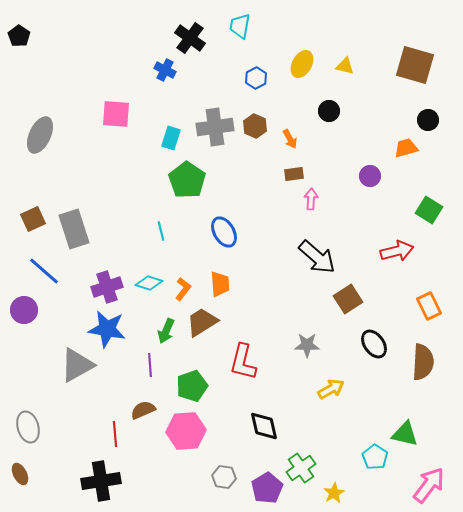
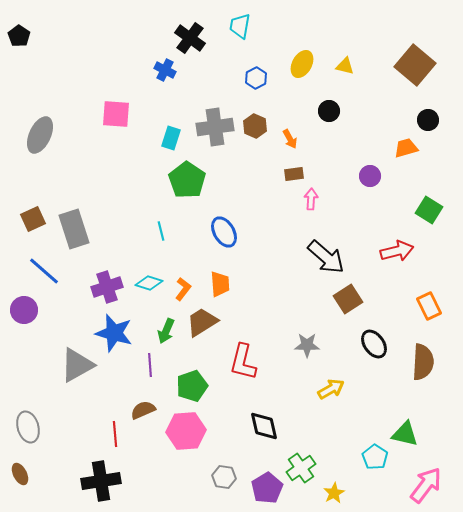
brown square at (415, 65): rotated 24 degrees clockwise
black arrow at (317, 257): moved 9 px right
blue star at (107, 329): moved 7 px right, 4 px down; rotated 6 degrees clockwise
pink arrow at (429, 485): moved 3 px left
